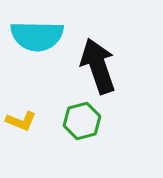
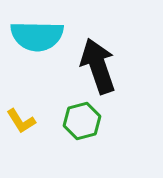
yellow L-shape: rotated 36 degrees clockwise
